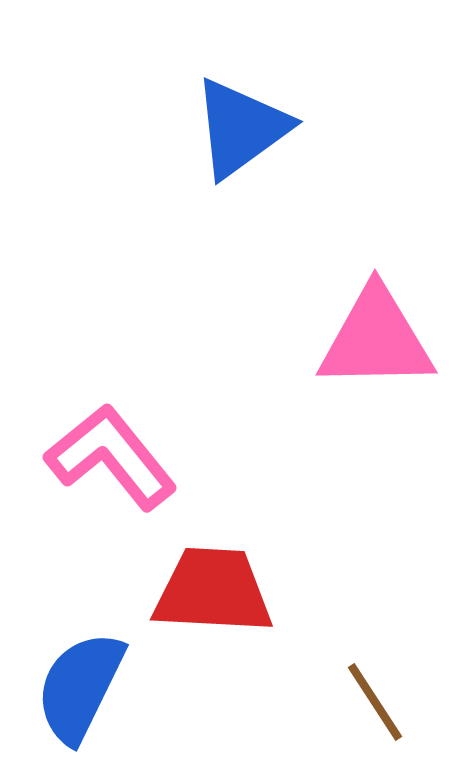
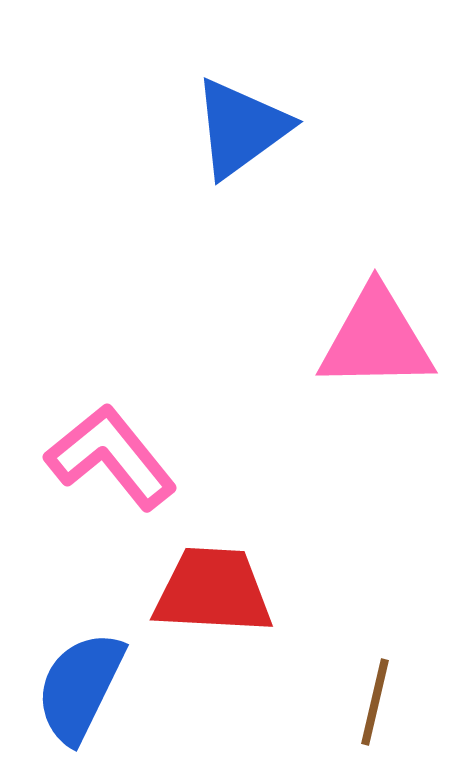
brown line: rotated 46 degrees clockwise
